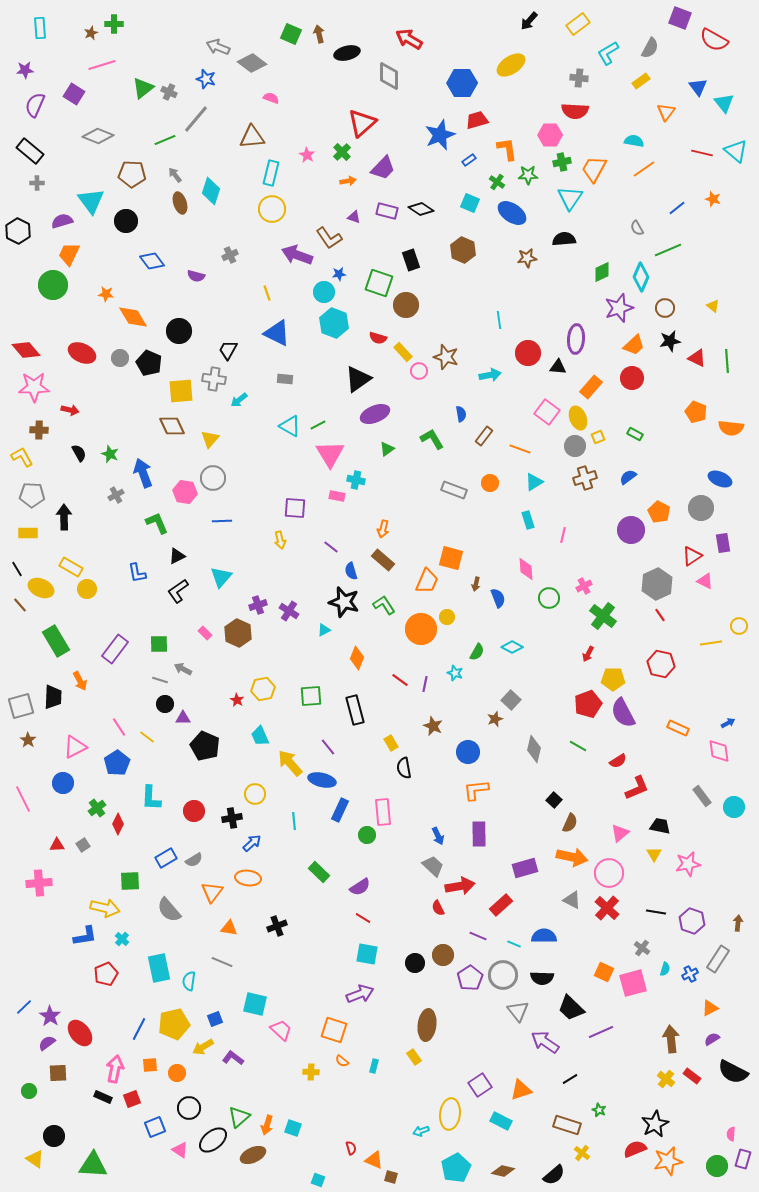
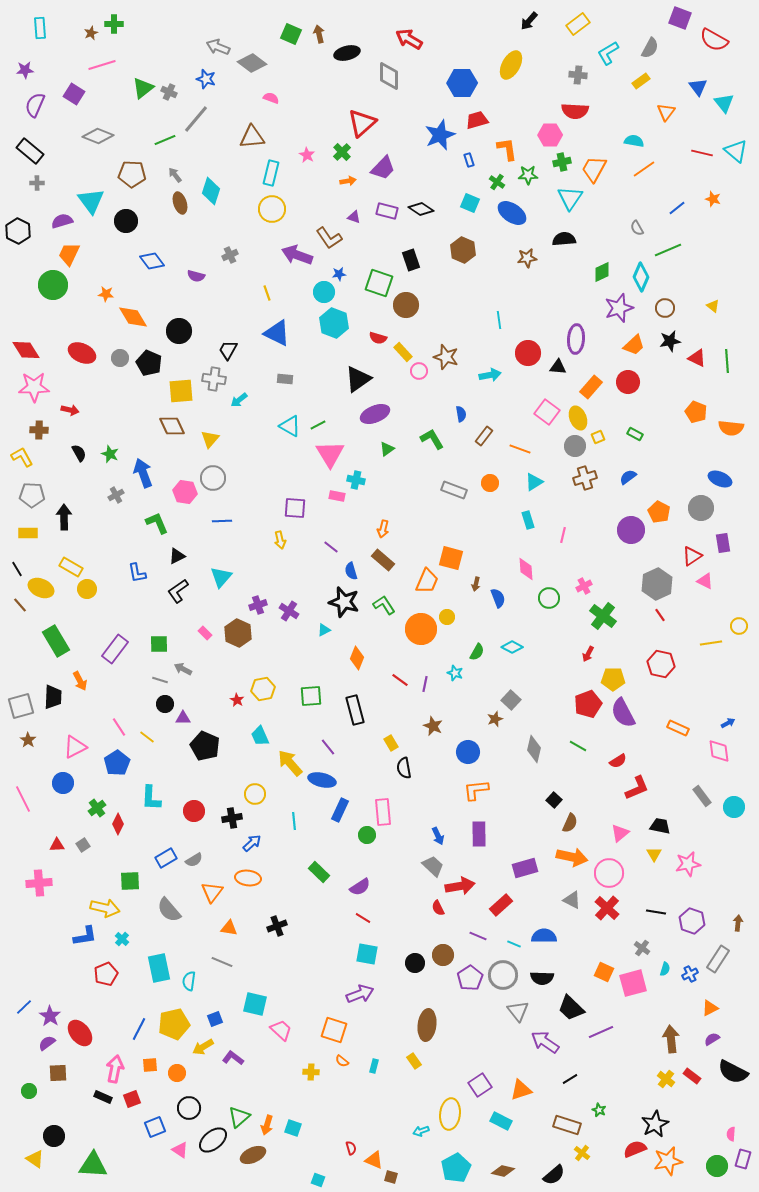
yellow ellipse at (511, 65): rotated 28 degrees counterclockwise
gray cross at (579, 78): moved 1 px left, 3 px up
blue rectangle at (469, 160): rotated 72 degrees counterclockwise
red diamond at (26, 350): rotated 8 degrees clockwise
red circle at (632, 378): moved 4 px left, 4 px down
yellow rectangle at (414, 1057): moved 4 px down
